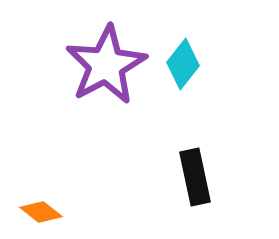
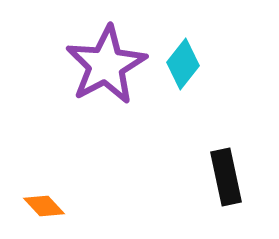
black rectangle: moved 31 px right
orange diamond: moved 3 px right, 6 px up; rotated 9 degrees clockwise
